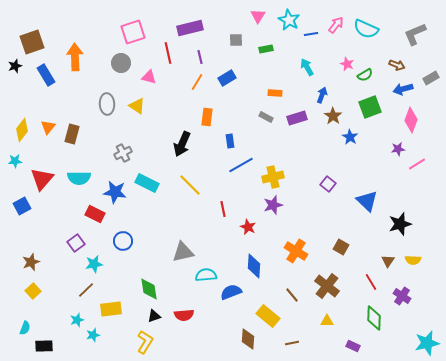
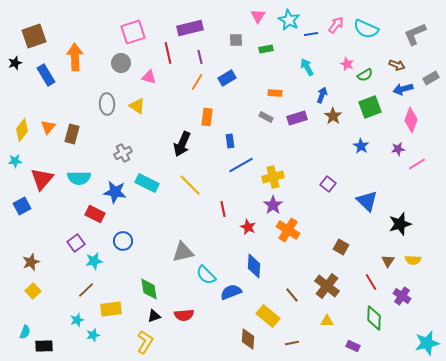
brown square at (32, 42): moved 2 px right, 6 px up
black star at (15, 66): moved 3 px up
blue star at (350, 137): moved 11 px right, 9 px down
purple star at (273, 205): rotated 18 degrees counterclockwise
orange cross at (296, 251): moved 8 px left, 21 px up
cyan star at (94, 264): moved 3 px up
cyan semicircle at (206, 275): rotated 130 degrees counterclockwise
cyan semicircle at (25, 328): moved 4 px down
